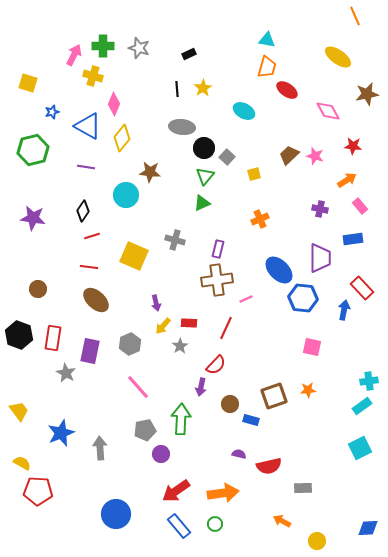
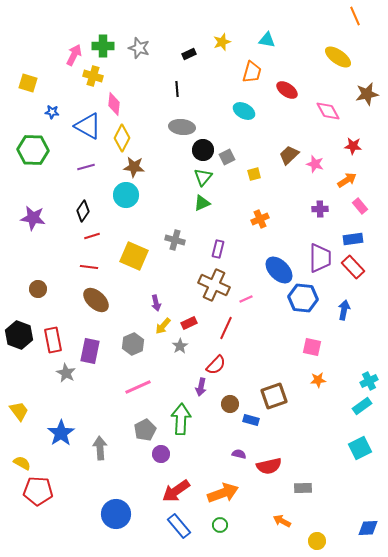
orange trapezoid at (267, 67): moved 15 px left, 5 px down
yellow star at (203, 88): moved 19 px right, 46 px up; rotated 12 degrees clockwise
pink diamond at (114, 104): rotated 15 degrees counterclockwise
blue star at (52, 112): rotated 24 degrees clockwise
yellow diamond at (122, 138): rotated 12 degrees counterclockwise
black circle at (204, 148): moved 1 px left, 2 px down
green hexagon at (33, 150): rotated 16 degrees clockwise
pink star at (315, 156): moved 8 px down
gray square at (227, 157): rotated 21 degrees clockwise
purple line at (86, 167): rotated 24 degrees counterclockwise
brown star at (150, 172): moved 16 px left, 5 px up
green triangle at (205, 176): moved 2 px left, 1 px down
purple cross at (320, 209): rotated 14 degrees counterclockwise
brown cross at (217, 280): moved 3 px left, 5 px down; rotated 32 degrees clockwise
red rectangle at (362, 288): moved 9 px left, 21 px up
red rectangle at (189, 323): rotated 28 degrees counterclockwise
red rectangle at (53, 338): moved 2 px down; rotated 20 degrees counterclockwise
gray hexagon at (130, 344): moved 3 px right
cyan cross at (369, 381): rotated 18 degrees counterclockwise
pink line at (138, 387): rotated 72 degrees counterclockwise
orange star at (308, 390): moved 10 px right, 10 px up
gray pentagon at (145, 430): rotated 15 degrees counterclockwise
blue star at (61, 433): rotated 12 degrees counterclockwise
orange arrow at (223, 493): rotated 12 degrees counterclockwise
green circle at (215, 524): moved 5 px right, 1 px down
